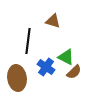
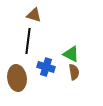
brown triangle: moved 19 px left, 6 px up
green triangle: moved 5 px right, 3 px up
blue cross: rotated 18 degrees counterclockwise
brown semicircle: rotated 56 degrees counterclockwise
